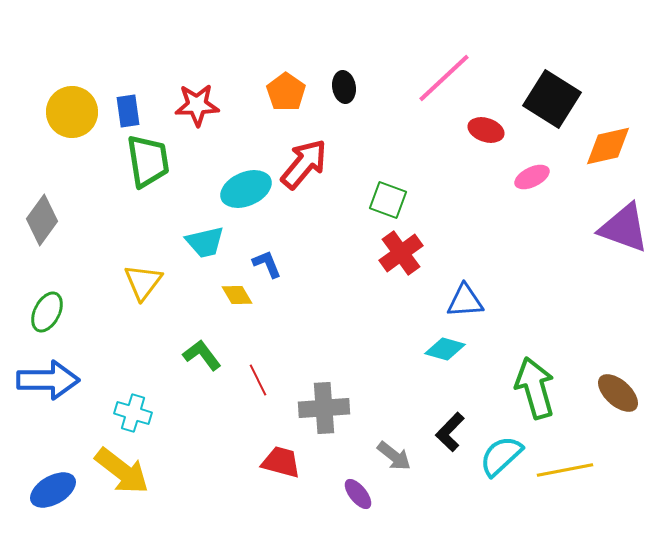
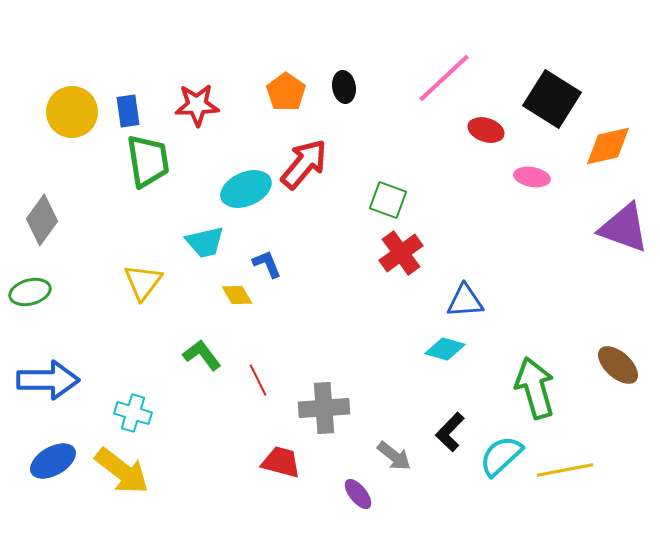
pink ellipse: rotated 36 degrees clockwise
green ellipse: moved 17 px left, 20 px up; rotated 48 degrees clockwise
brown ellipse: moved 28 px up
blue ellipse: moved 29 px up
